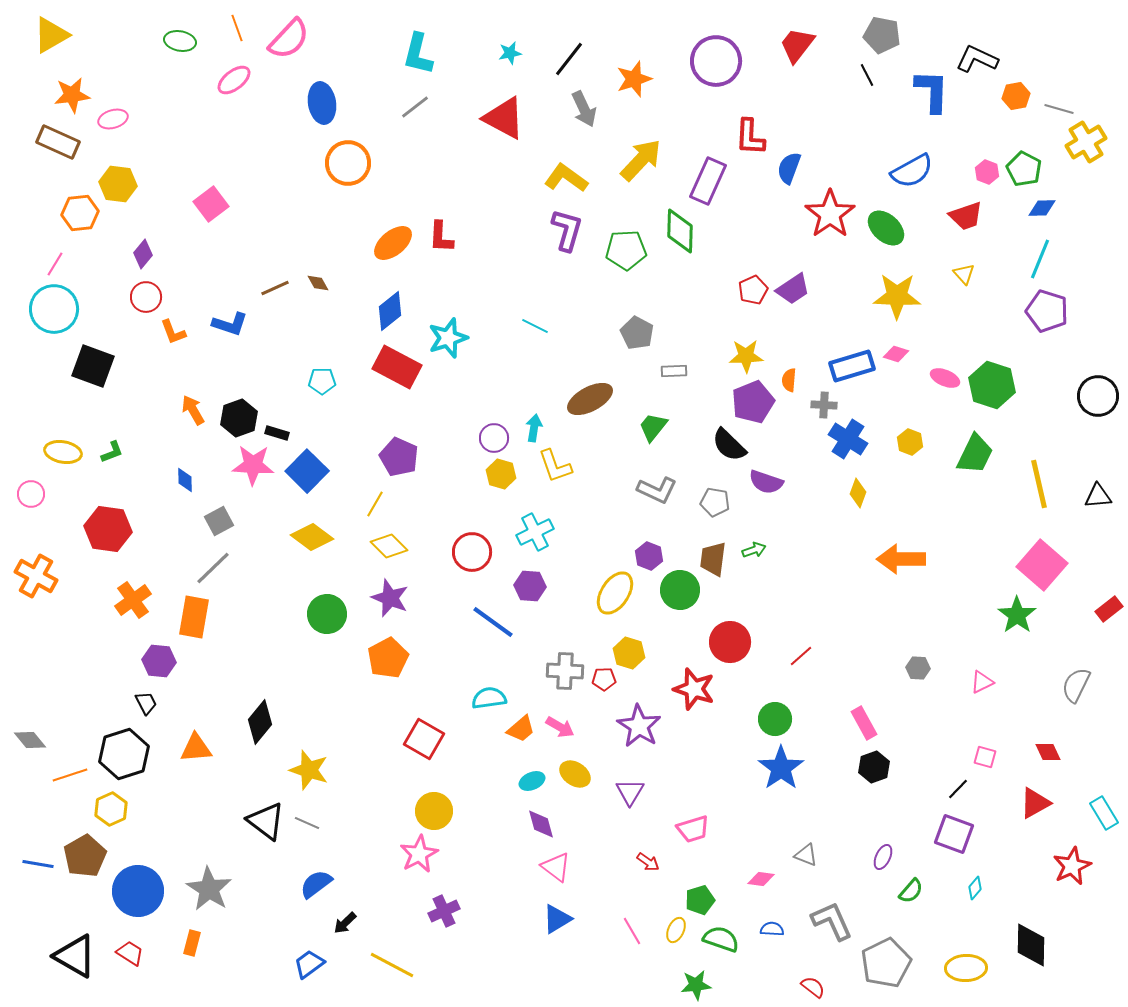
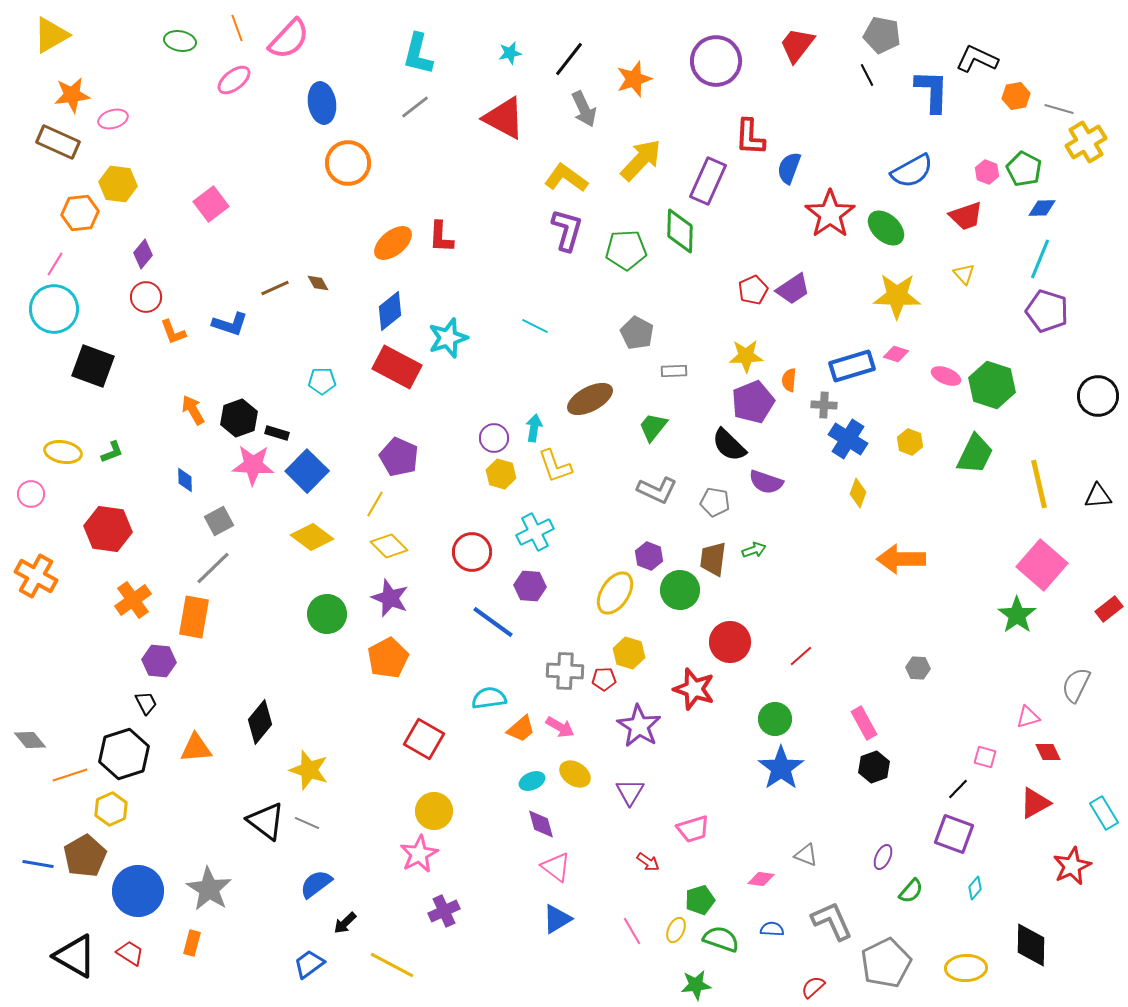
pink ellipse at (945, 378): moved 1 px right, 2 px up
pink triangle at (982, 682): moved 46 px right, 35 px down; rotated 10 degrees clockwise
red semicircle at (813, 987): rotated 80 degrees counterclockwise
